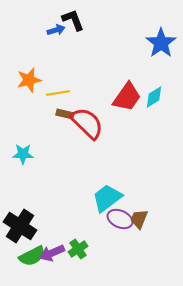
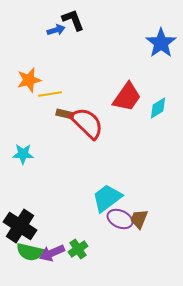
yellow line: moved 8 px left, 1 px down
cyan diamond: moved 4 px right, 11 px down
green semicircle: moved 2 px left, 4 px up; rotated 40 degrees clockwise
